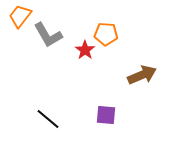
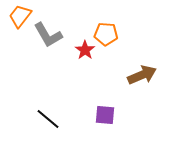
purple square: moved 1 px left
